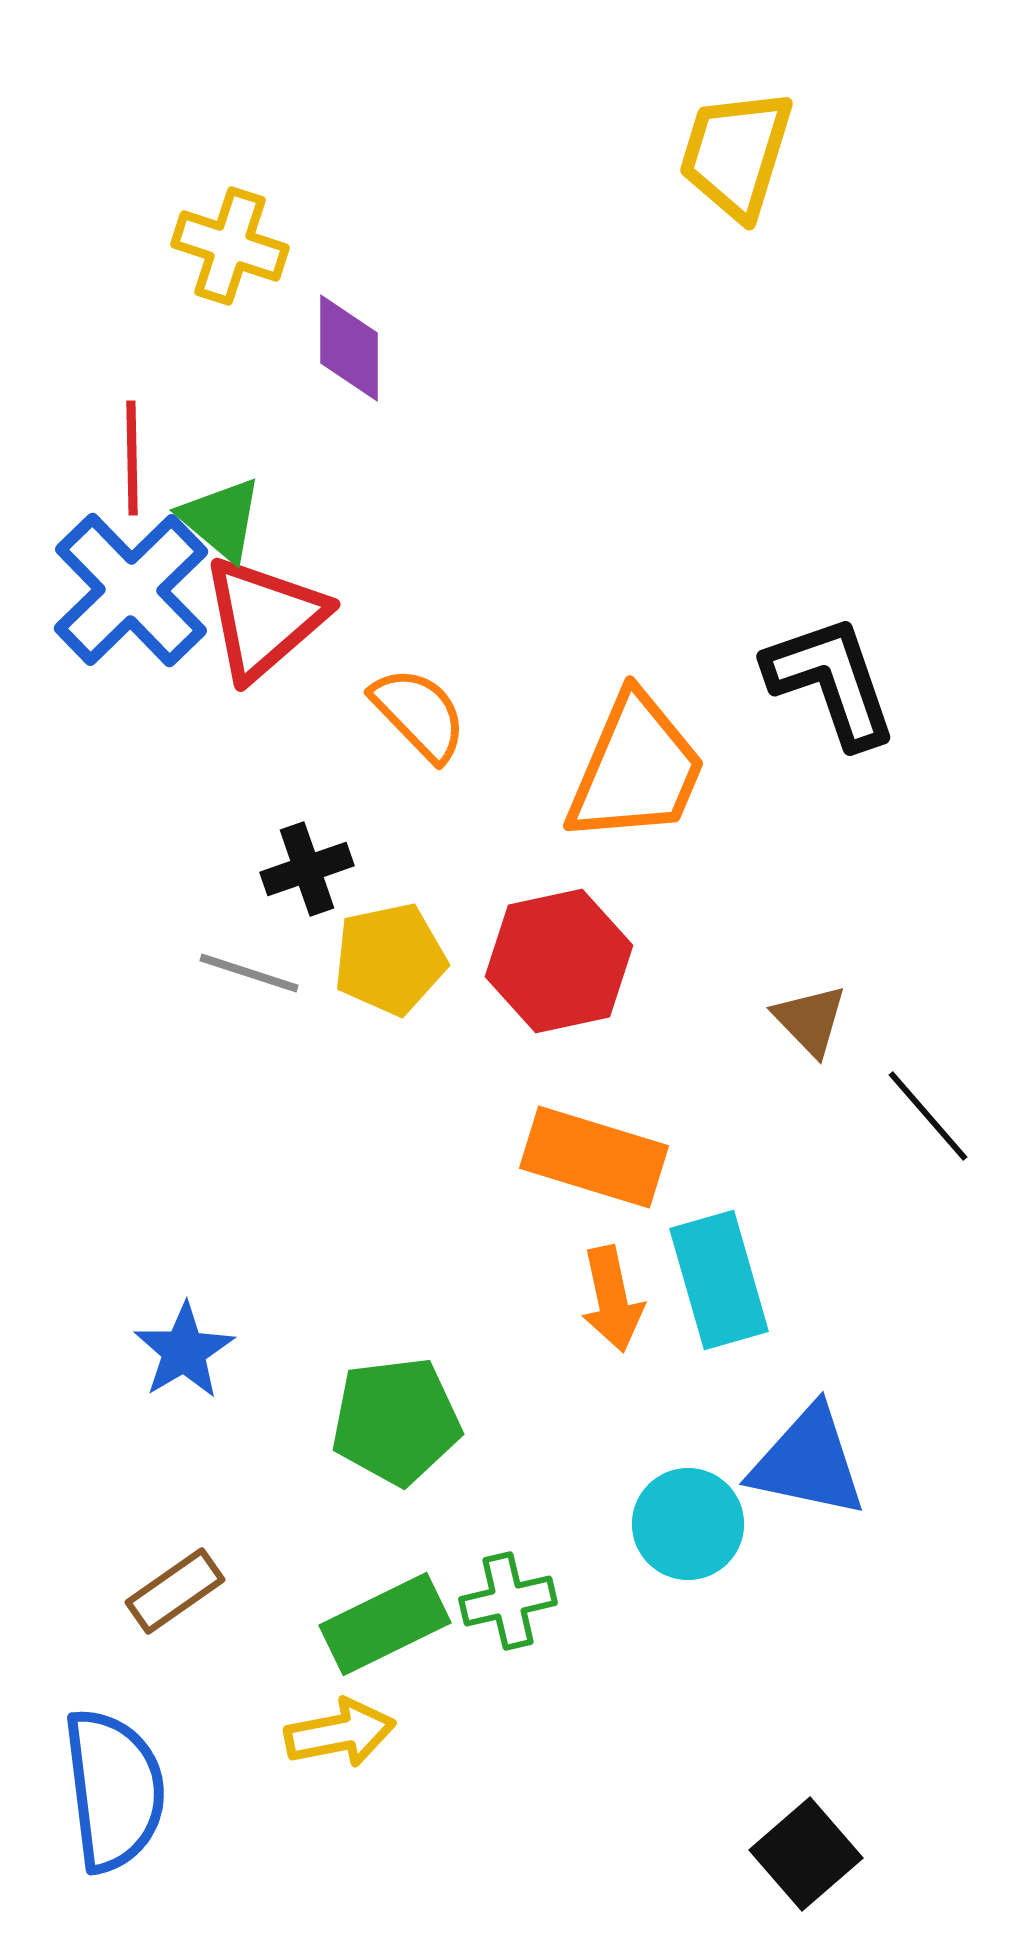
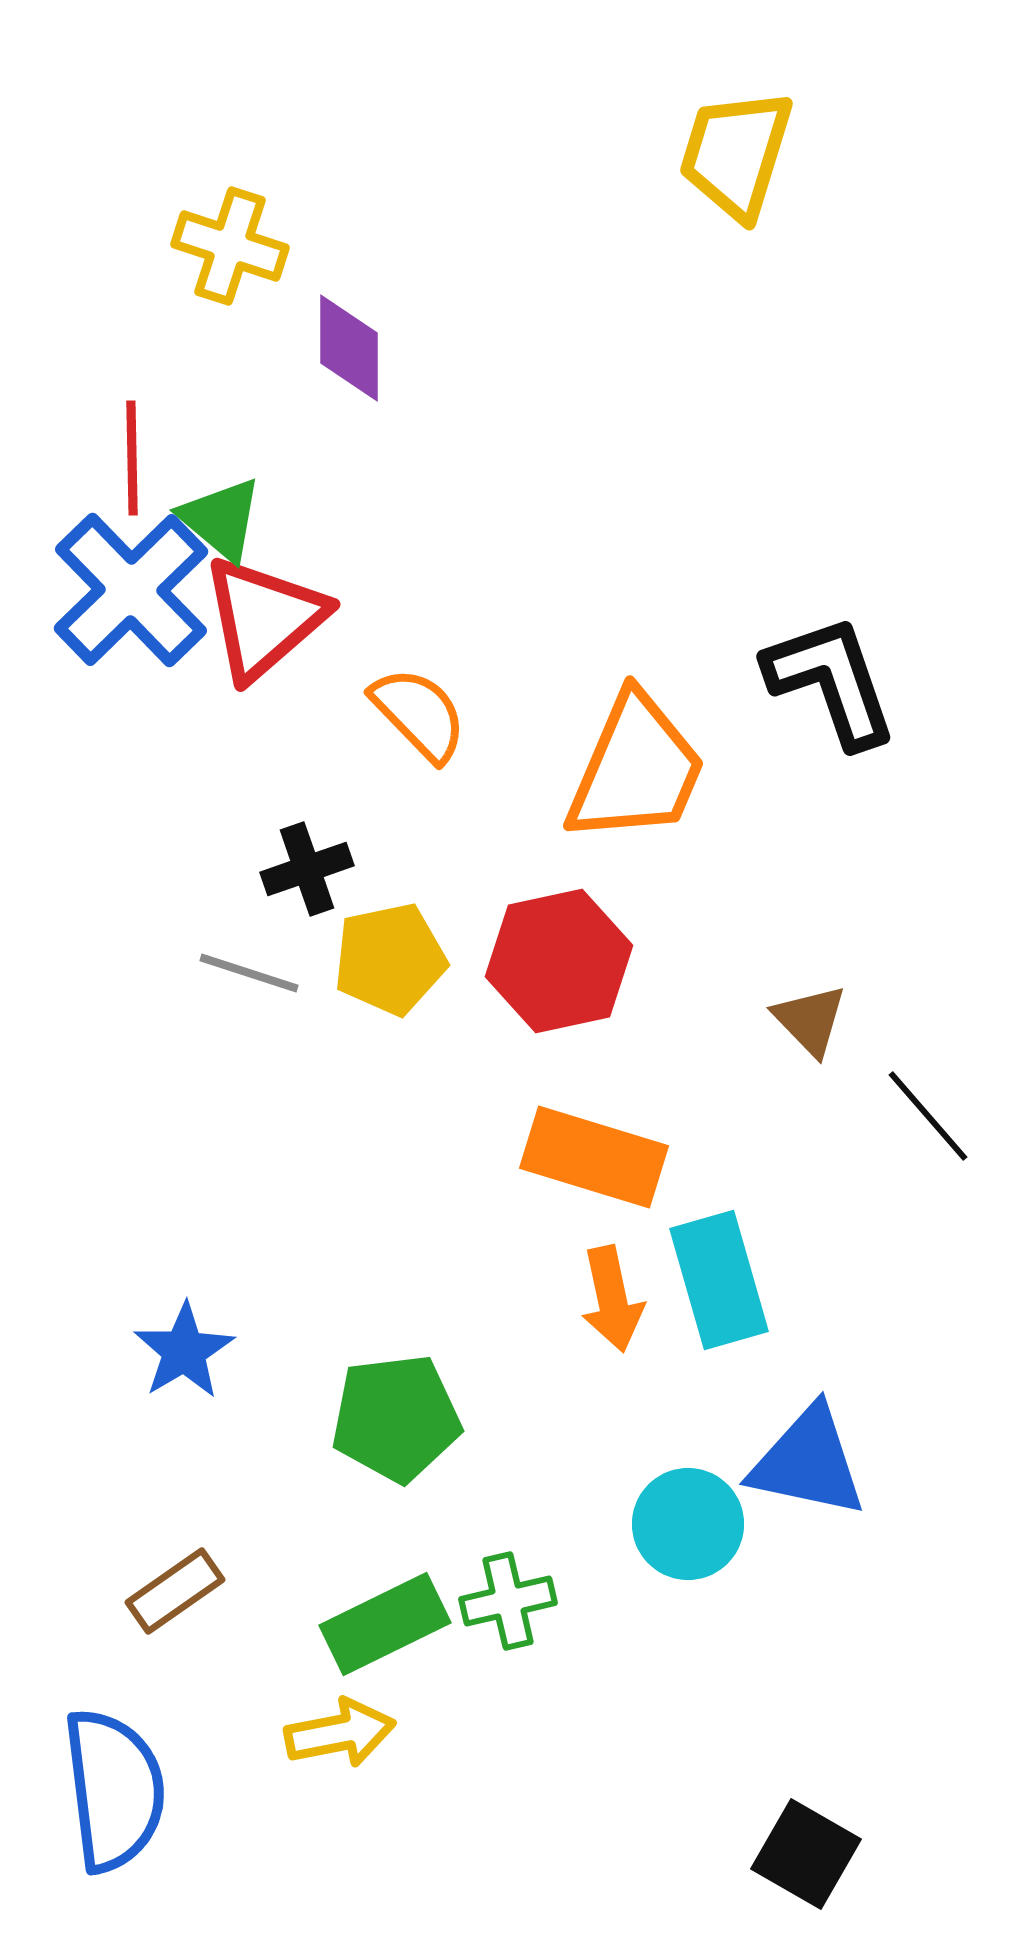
green pentagon: moved 3 px up
black square: rotated 19 degrees counterclockwise
